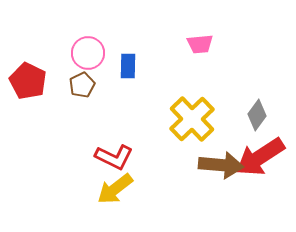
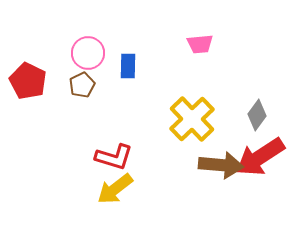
red L-shape: rotated 9 degrees counterclockwise
